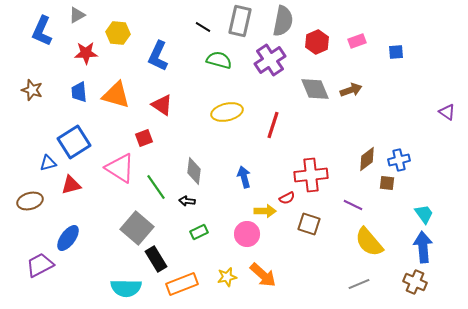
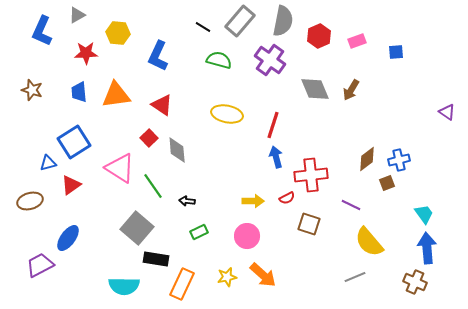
gray rectangle at (240, 21): rotated 28 degrees clockwise
red hexagon at (317, 42): moved 2 px right, 6 px up
purple cross at (270, 60): rotated 20 degrees counterclockwise
brown arrow at (351, 90): rotated 140 degrees clockwise
orange triangle at (116, 95): rotated 24 degrees counterclockwise
yellow ellipse at (227, 112): moved 2 px down; rotated 24 degrees clockwise
red square at (144, 138): moved 5 px right; rotated 24 degrees counterclockwise
gray diamond at (194, 171): moved 17 px left, 21 px up; rotated 12 degrees counterclockwise
blue arrow at (244, 177): moved 32 px right, 20 px up
brown square at (387, 183): rotated 28 degrees counterclockwise
red triangle at (71, 185): rotated 20 degrees counterclockwise
green line at (156, 187): moved 3 px left, 1 px up
purple line at (353, 205): moved 2 px left
yellow arrow at (265, 211): moved 12 px left, 10 px up
pink circle at (247, 234): moved 2 px down
blue arrow at (423, 247): moved 4 px right, 1 px down
black rectangle at (156, 259): rotated 50 degrees counterclockwise
orange rectangle at (182, 284): rotated 44 degrees counterclockwise
gray line at (359, 284): moved 4 px left, 7 px up
cyan semicircle at (126, 288): moved 2 px left, 2 px up
